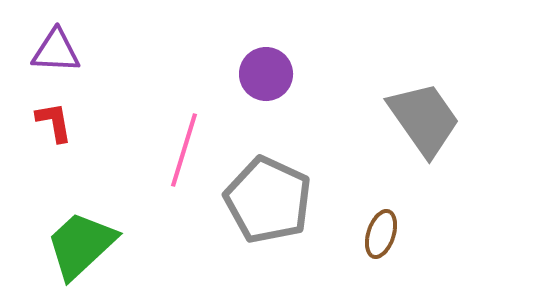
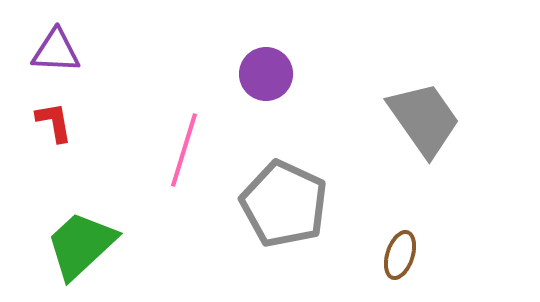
gray pentagon: moved 16 px right, 4 px down
brown ellipse: moved 19 px right, 21 px down
